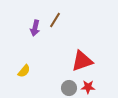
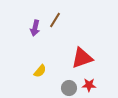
red triangle: moved 3 px up
yellow semicircle: moved 16 px right
red star: moved 1 px right, 2 px up
